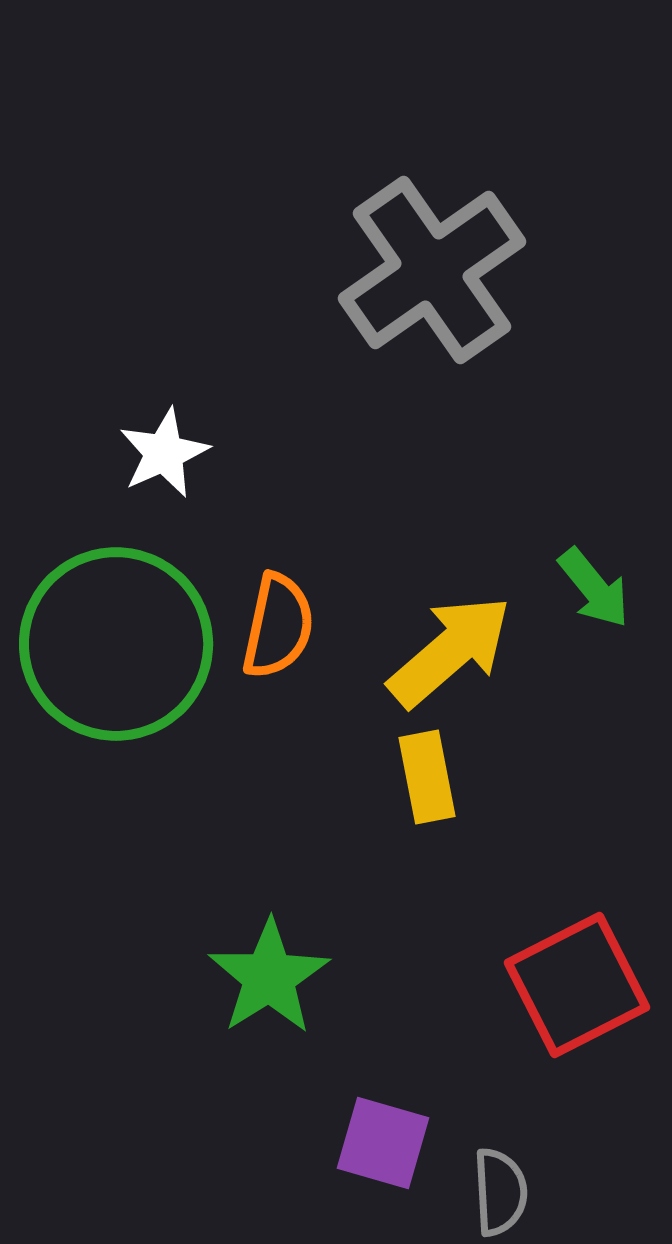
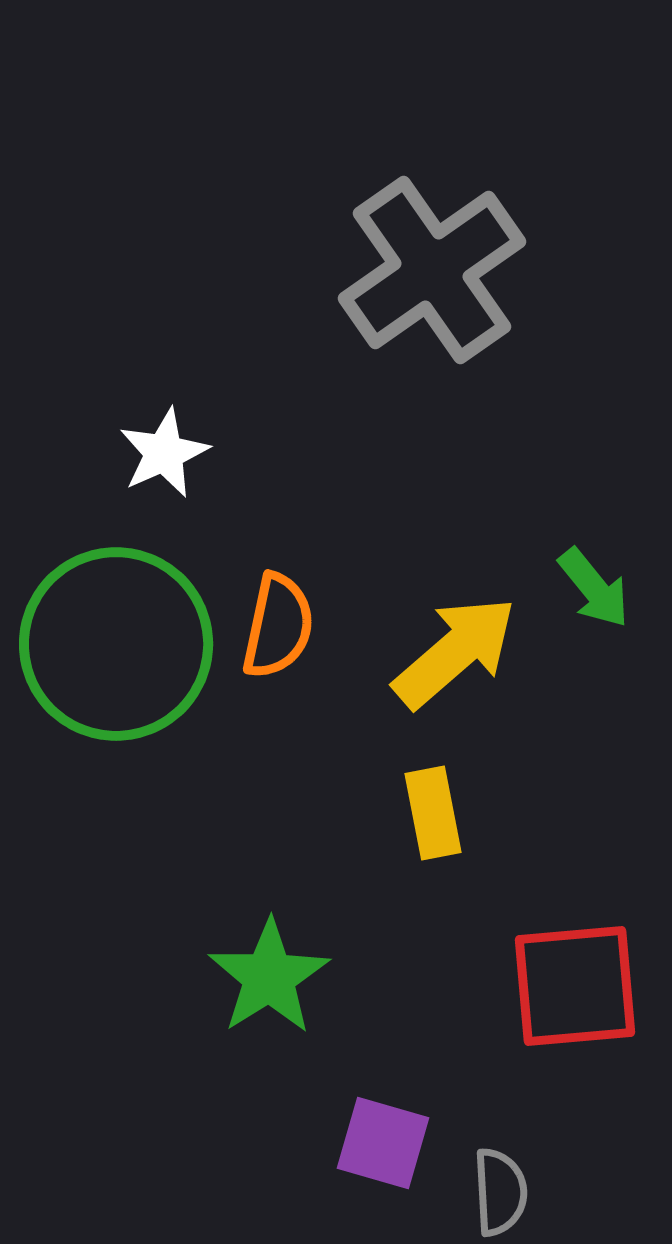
yellow arrow: moved 5 px right, 1 px down
yellow rectangle: moved 6 px right, 36 px down
red square: moved 2 px left, 1 px down; rotated 22 degrees clockwise
